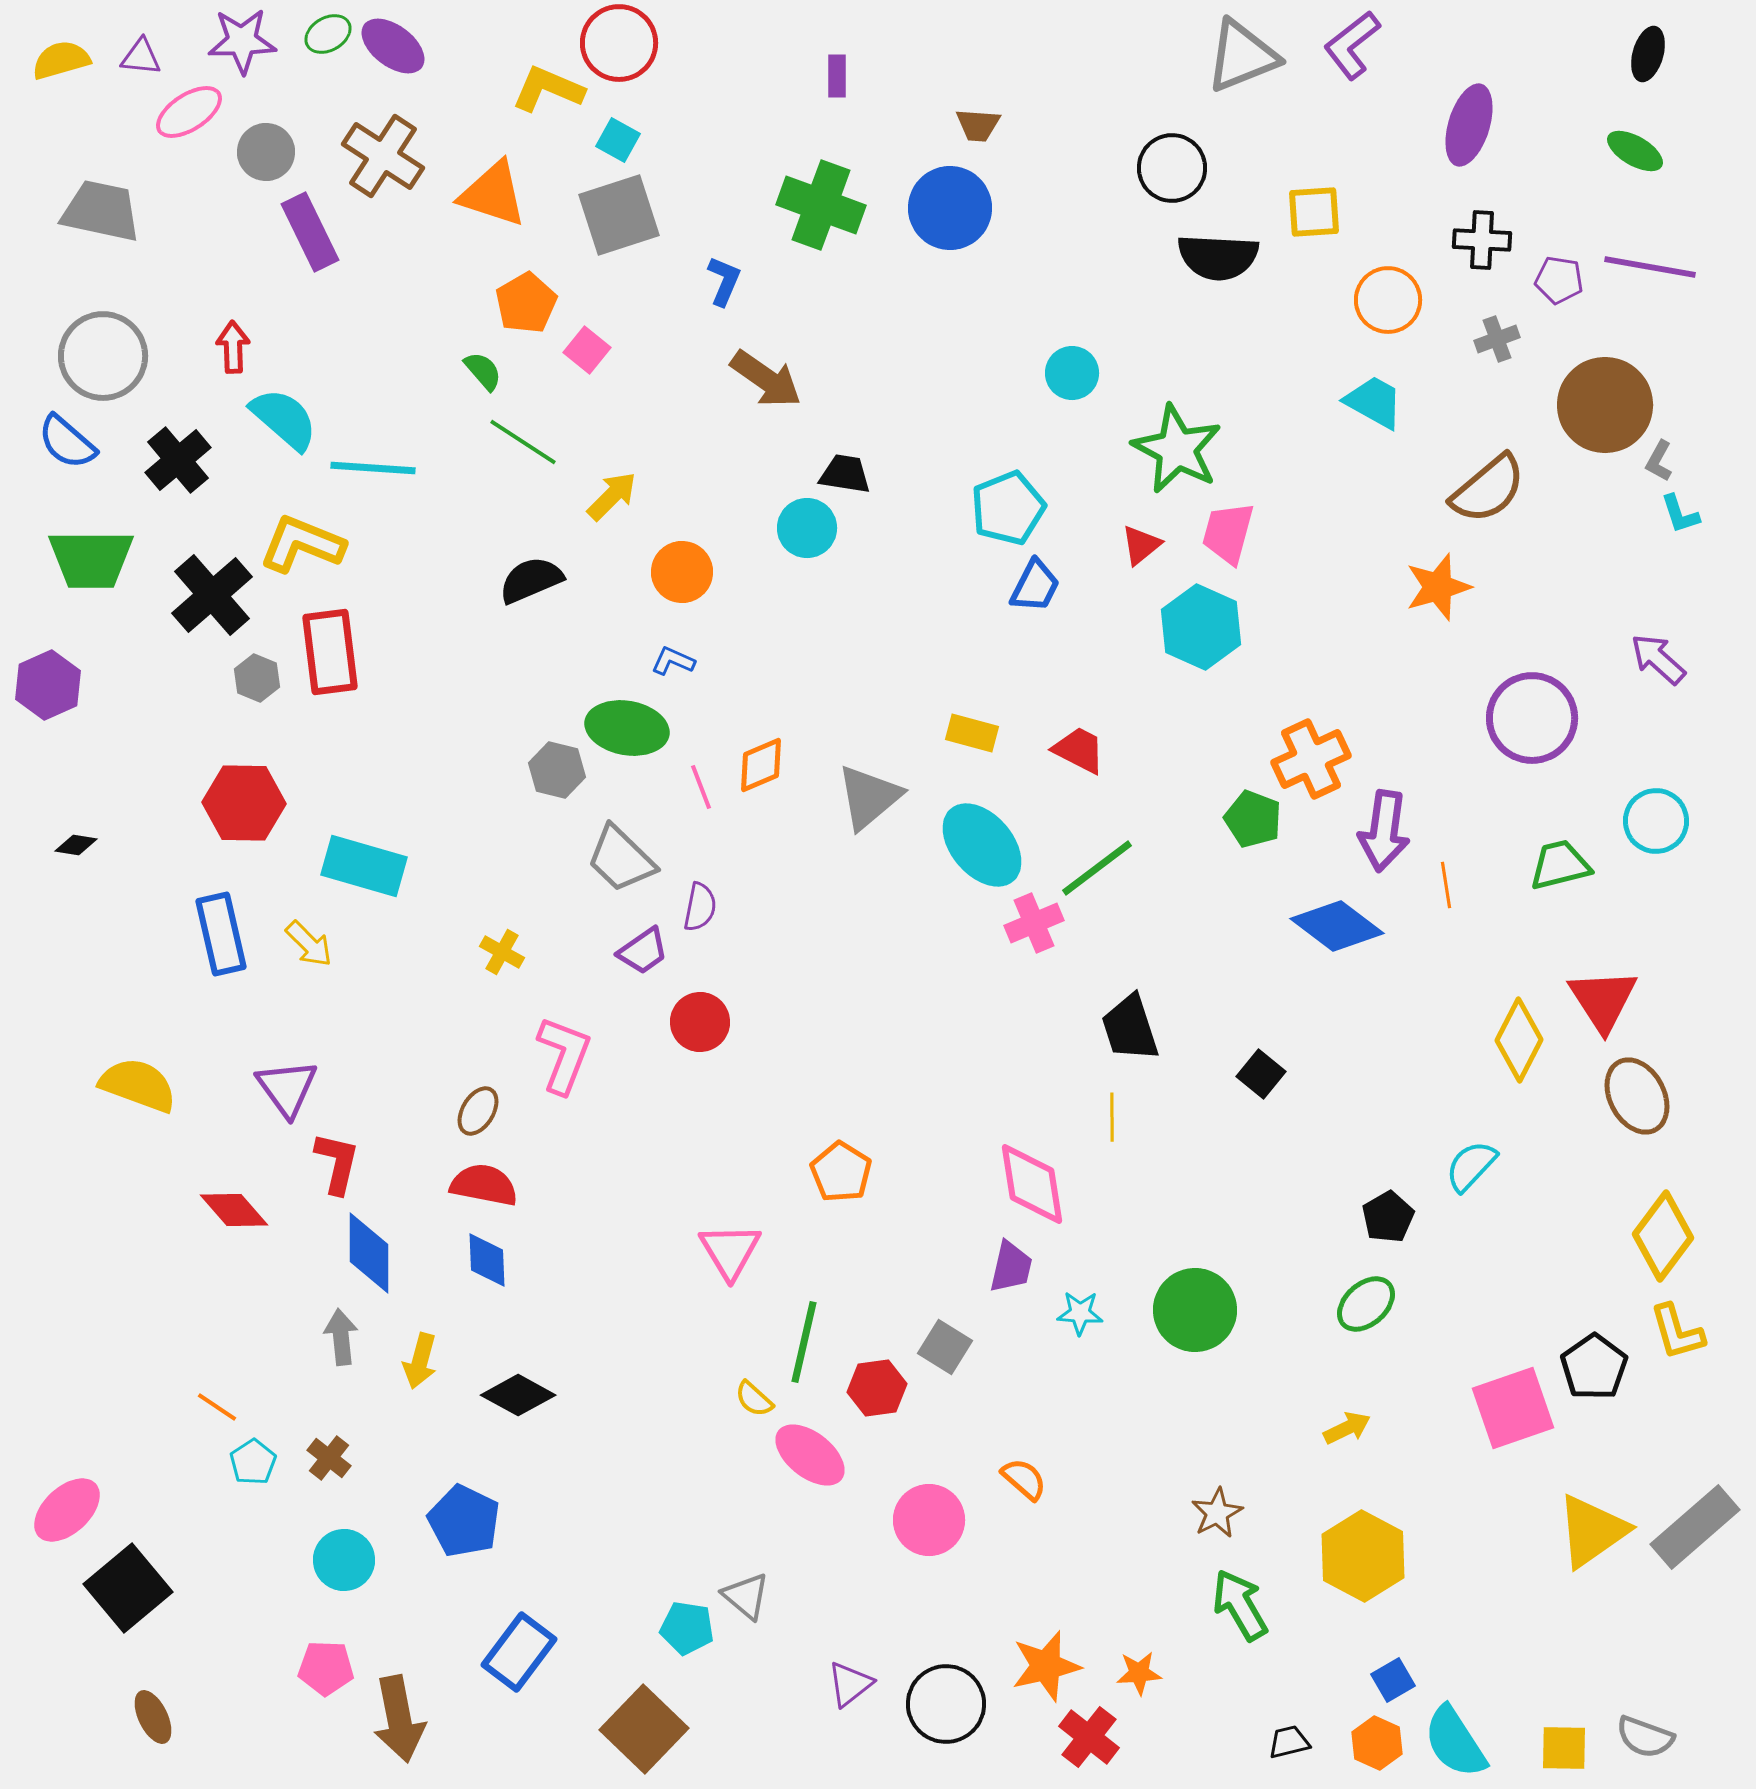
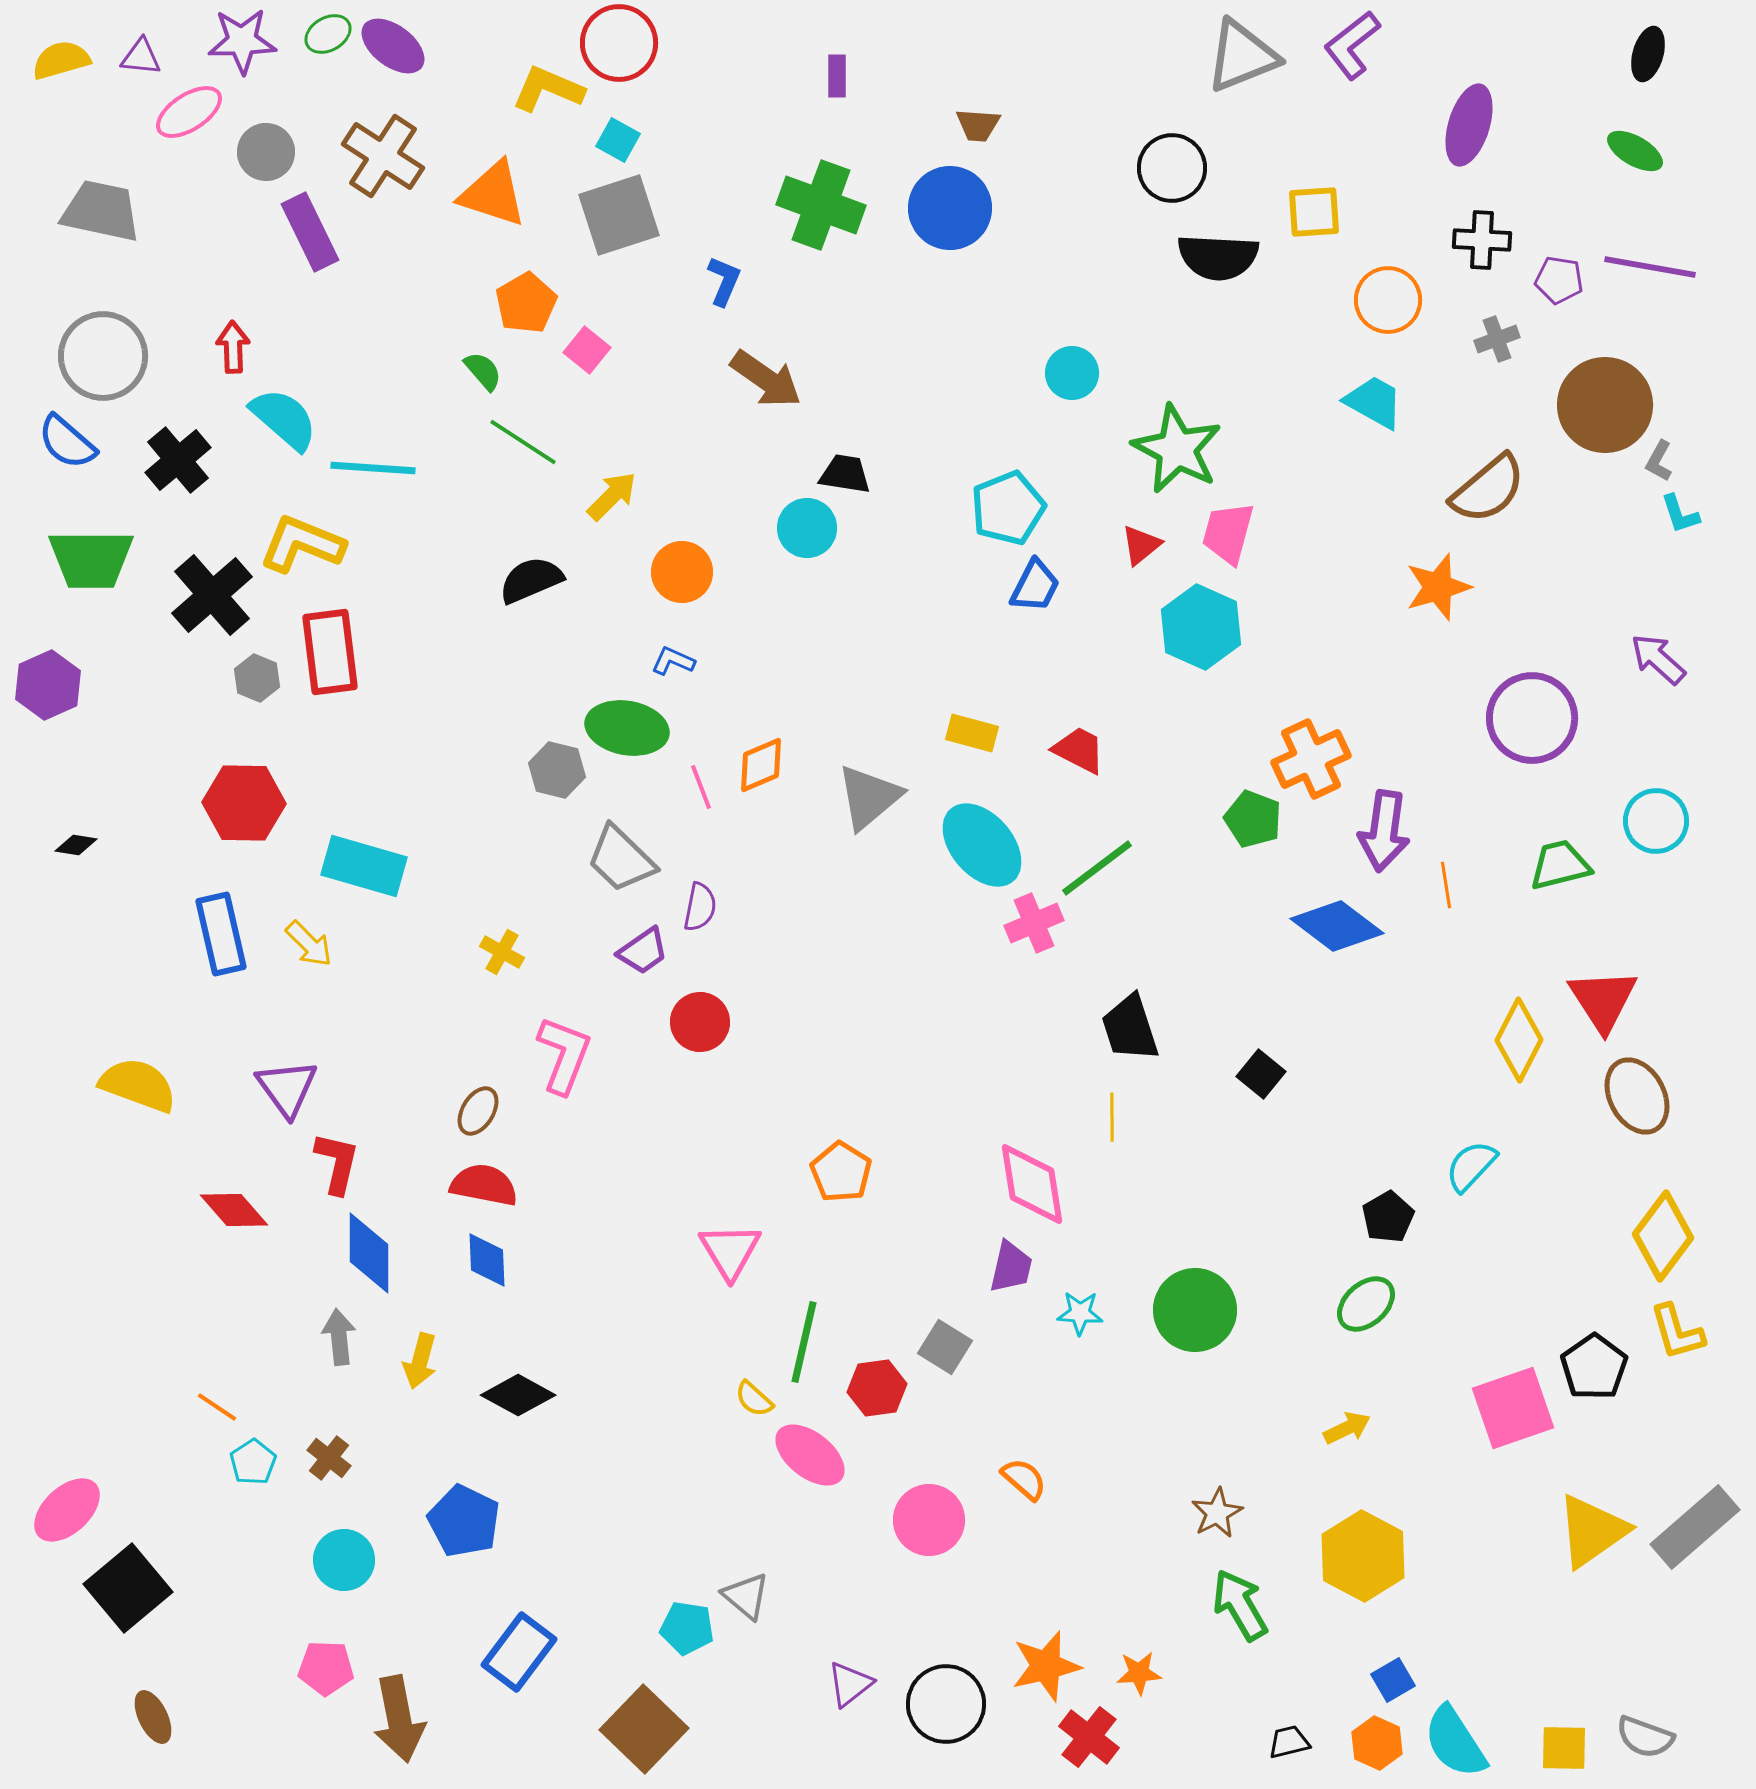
gray arrow at (341, 1337): moved 2 px left
